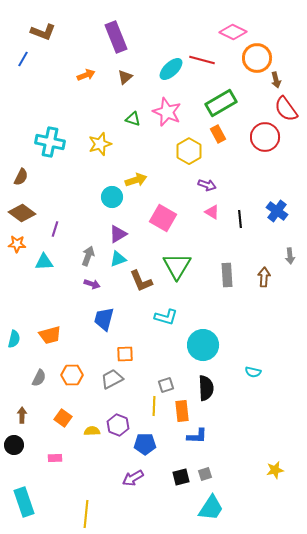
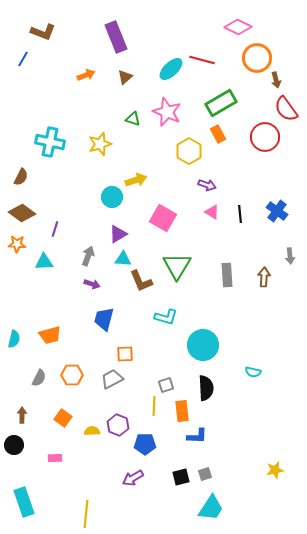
pink diamond at (233, 32): moved 5 px right, 5 px up
black line at (240, 219): moved 5 px up
cyan triangle at (118, 259): moved 5 px right; rotated 24 degrees clockwise
